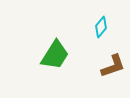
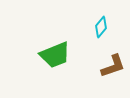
green trapezoid: rotated 36 degrees clockwise
